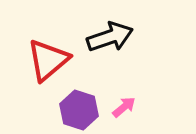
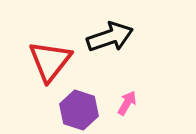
red triangle: moved 2 px right, 1 px down; rotated 12 degrees counterclockwise
pink arrow: moved 3 px right, 4 px up; rotated 20 degrees counterclockwise
